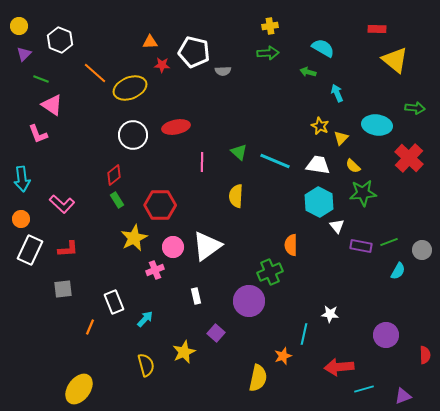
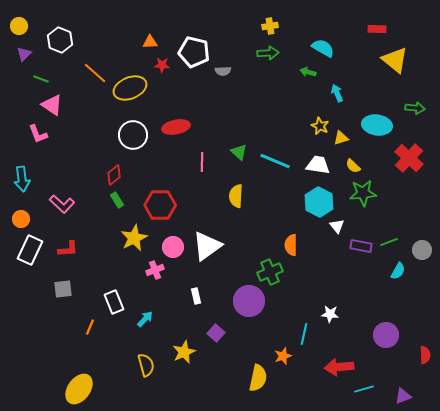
yellow triangle at (341, 138): rotated 28 degrees clockwise
